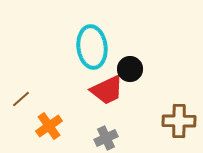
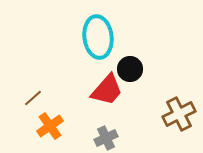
cyan ellipse: moved 6 px right, 10 px up
red trapezoid: rotated 24 degrees counterclockwise
brown line: moved 12 px right, 1 px up
brown cross: moved 7 px up; rotated 28 degrees counterclockwise
orange cross: moved 1 px right
